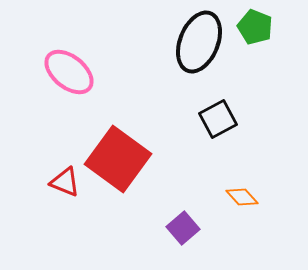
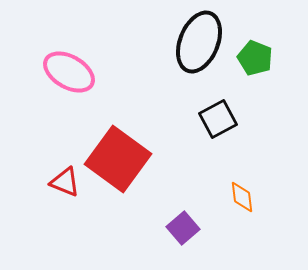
green pentagon: moved 31 px down
pink ellipse: rotated 9 degrees counterclockwise
orange diamond: rotated 36 degrees clockwise
